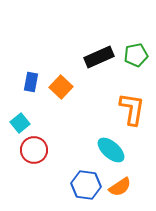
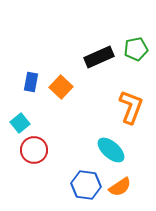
green pentagon: moved 6 px up
orange L-shape: moved 1 px left, 2 px up; rotated 12 degrees clockwise
